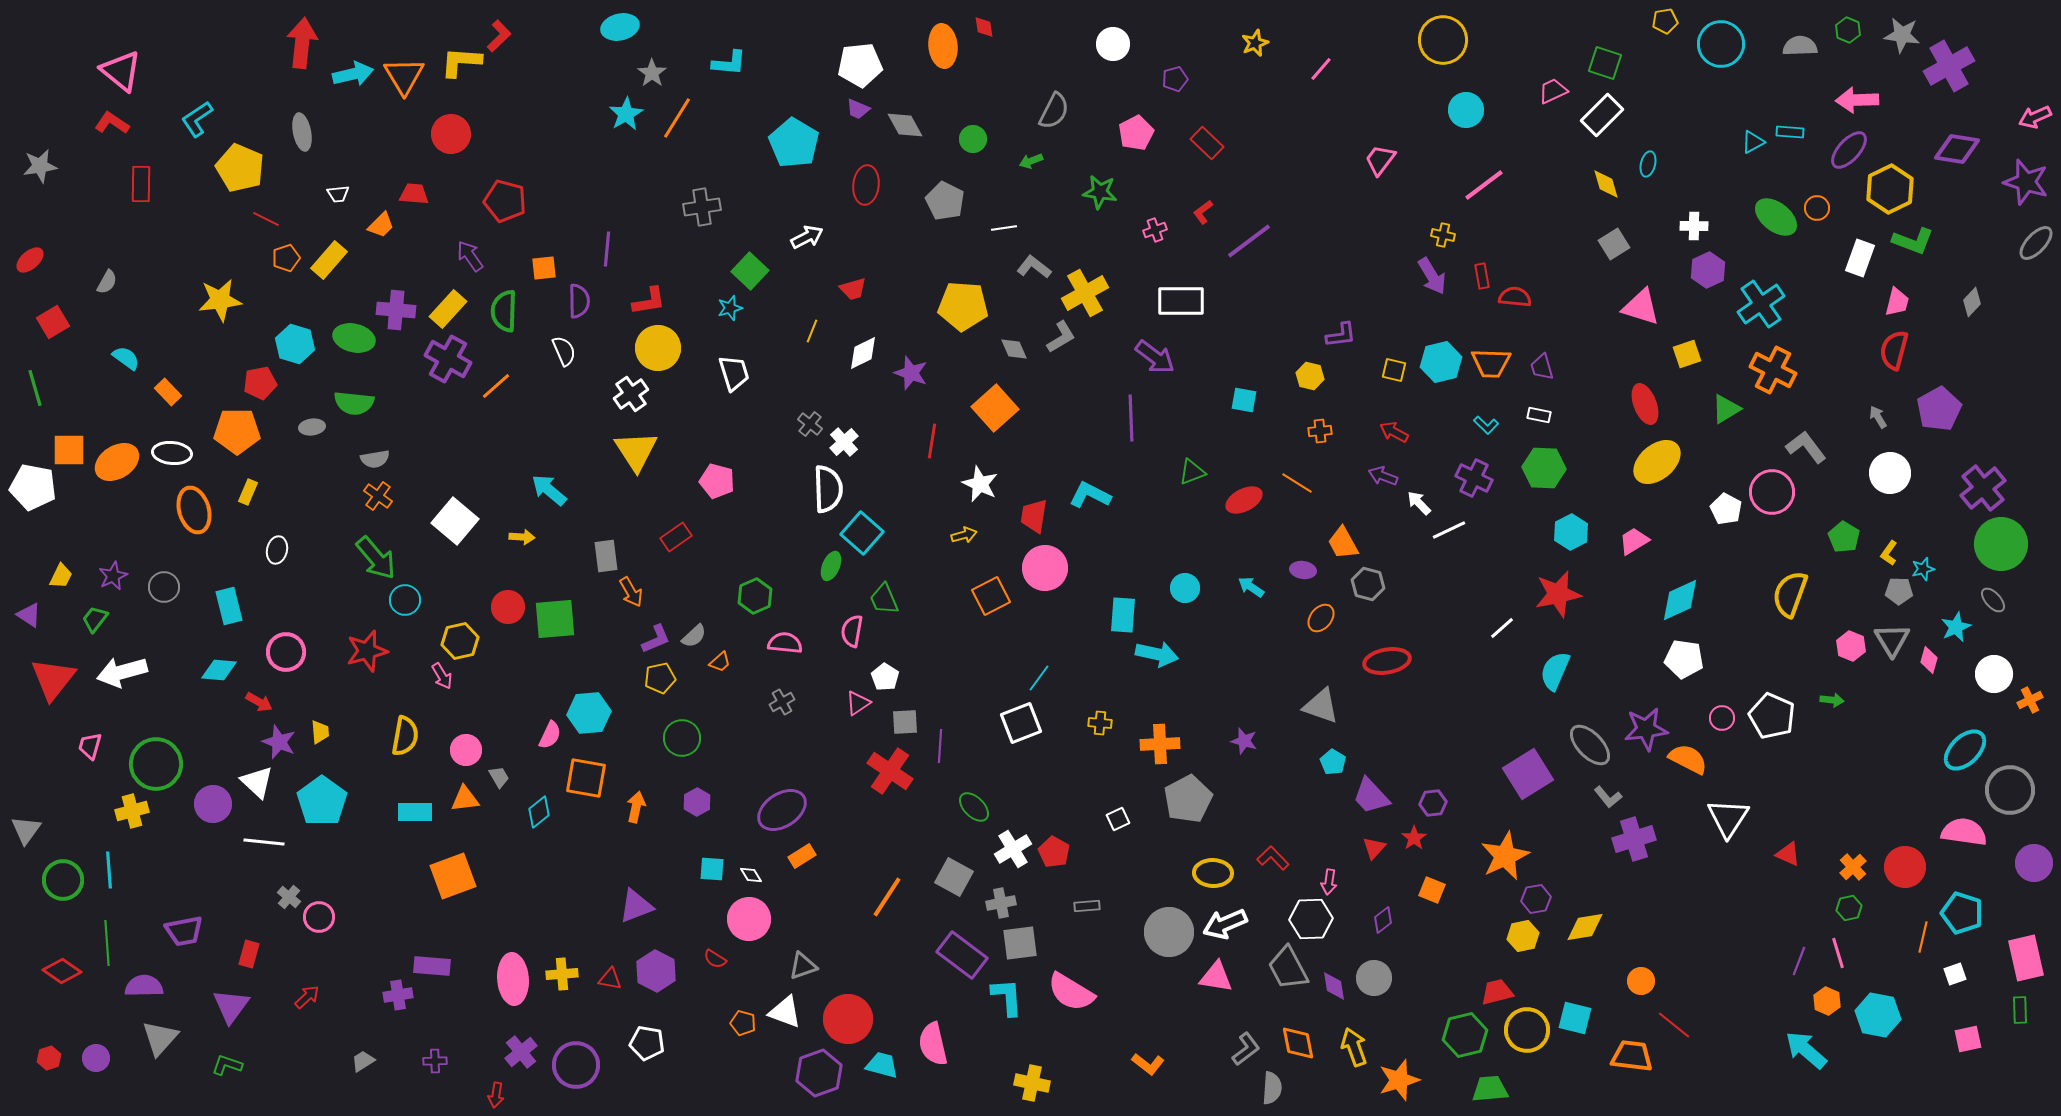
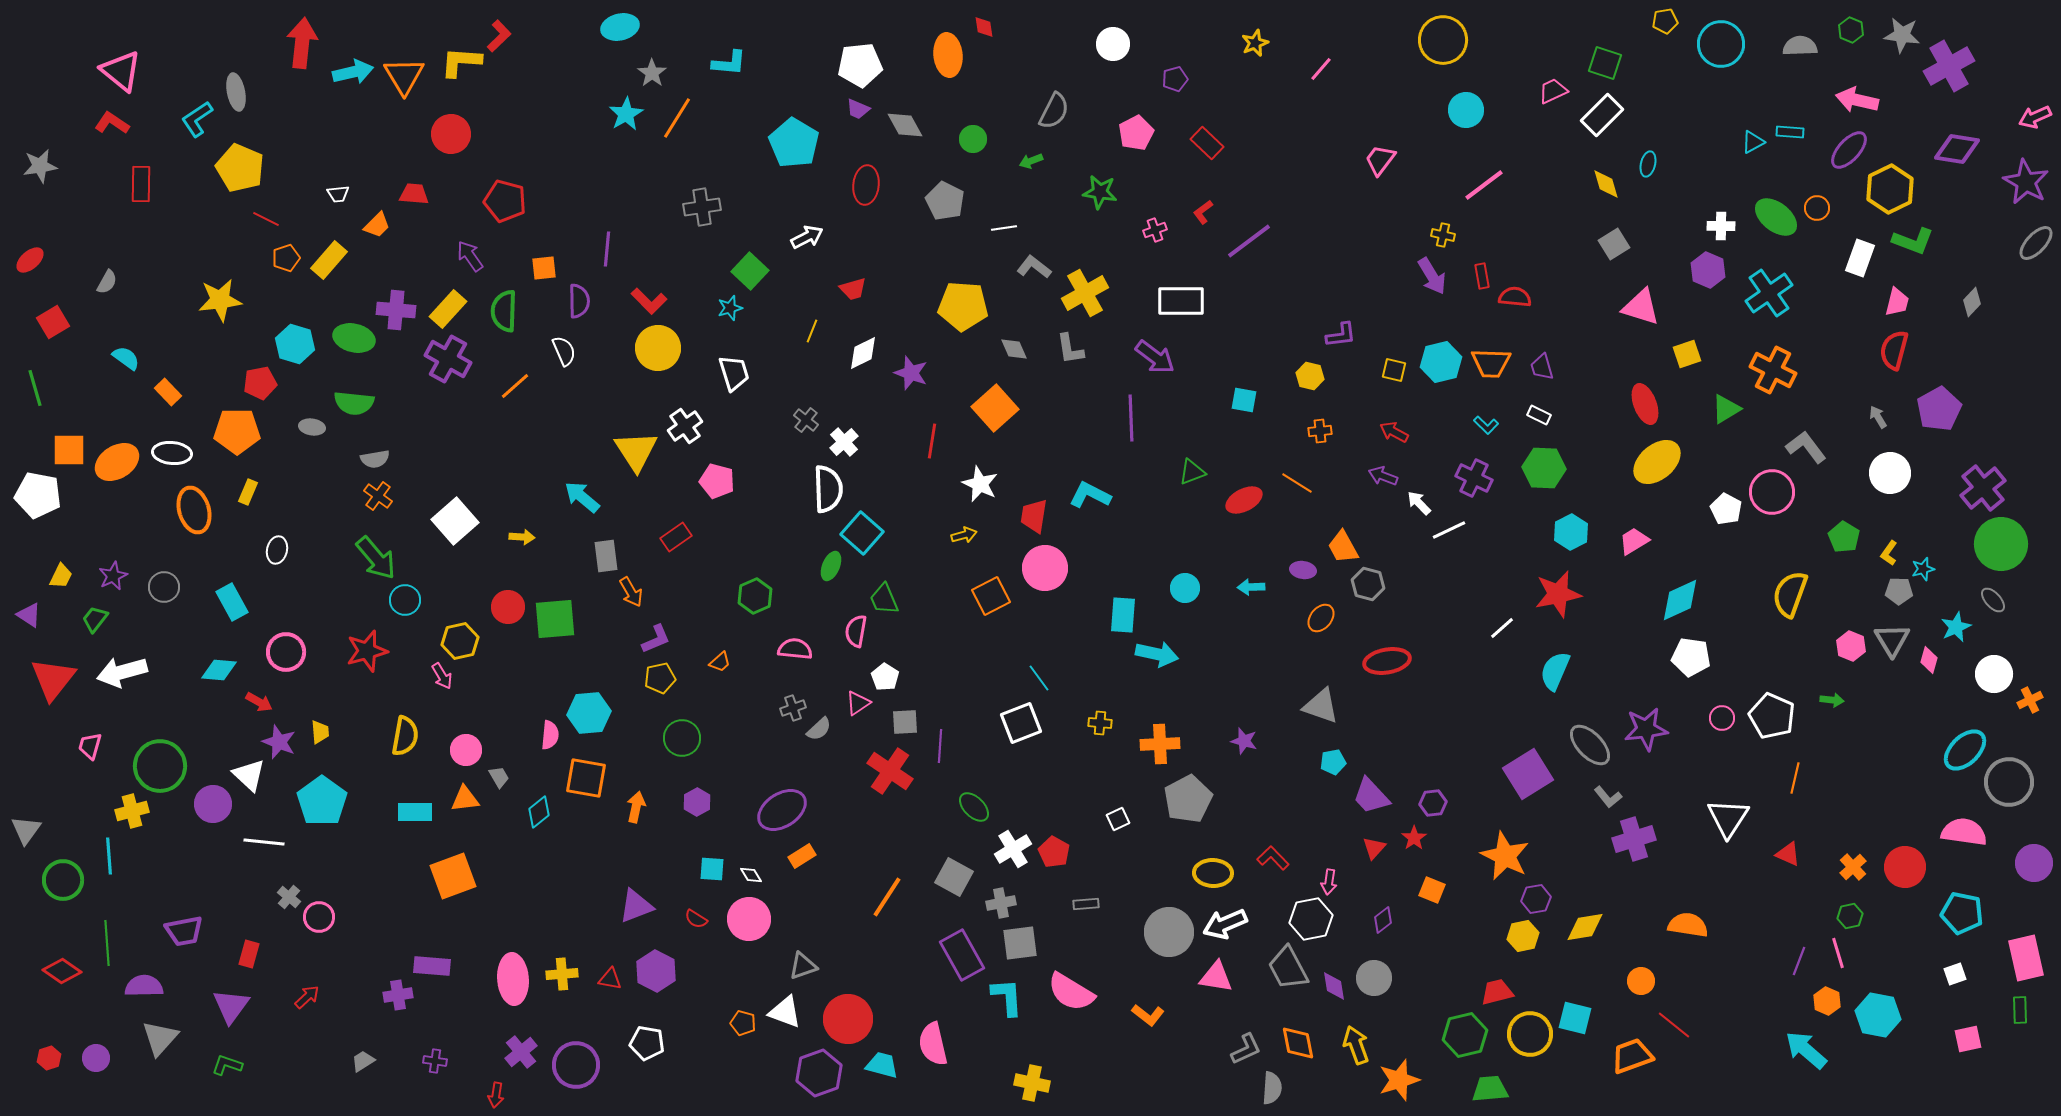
green hexagon at (1848, 30): moved 3 px right
orange ellipse at (943, 46): moved 5 px right, 9 px down
cyan arrow at (353, 74): moved 2 px up
pink arrow at (1857, 100): rotated 15 degrees clockwise
gray ellipse at (302, 132): moved 66 px left, 40 px up
purple star at (2026, 182): rotated 12 degrees clockwise
orange trapezoid at (381, 225): moved 4 px left
white cross at (1694, 226): moved 27 px right
purple hexagon at (1708, 270): rotated 12 degrees counterclockwise
red L-shape at (649, 301): rotated 54 degrees clockwise
cyan cross at (1761, 304): moved 8 px right, 11 px up
gray L-shape at (1061, 337): moved 9 px right, 12 px down; rotated 112 degrees clockwise
orange line at (496, 386): moved 19 px right
white cross at (631, 394): moved 54 px right, 32 px down
white rectangle at (1539, 415): rotated 15 degrees clockwise
gray cross at (810, 424): moved 4 px left, 4 px up
gray ellipse at (312, 427): rotated 15 degrees clockwise
white pentagon at (33, 487): moved 5 px right, 8 px down
cyan arrow at (549, 490): moved 33 px right, 7 px down
white square at (455, 521): rotated 9 degrees clockwise
orange trapezoid at (1343, 543): moved 4 px down
cyan arrow at (1251, 587): rotated 36 degrees counterclockwise
cyan rectangle at (229, 606): moved 3 px right, 4 px up; rotated 15 degrees counterclockwise
pink semicircle at (852, 631): moved 4 px right
gray semicircle at (694, 636): moved 125 px right, 93 px down
pink semicircle at (785, 643): moved 10 px right, 6 px down
white pentagon at (1684, 659): moved 7 px right, 2 px up
cyan line at (1039, 678): rotated 72 degrees counterclockwise
gray cross at (782, 702): moved 11 px right, 6 px down; rotated 10 degrees clockwise
pink semicircle at (550, 735): rotated 20 degrees counterclockwise
orange semicircle at (1688, 759): moved 166 px down; rotated 18 degrees counterclockwise
cyan pentagon at (1333, 762): rotated 30 degrees clockwise
green circle at (156, 764): moved 4 px right, 2 px down
white triangle at (257, 782): moved 8 px left, 7 px up
gray circle at (2010, 790): moved 1 px left, 8 px up
orange star at (1505, 856): rotated 21 degrees counterclockwise
cyan line at (109, 870): moved 14 px up
gray rectangle at (1087, 906): moved 1 px left, 2 px up
green hexagon at (1849, 908): moved 1 px right, 8 px down
cyan pentagon at (1962, 913): rotated 6 degrees counterclockwise
white hexagon at (1311, 919): rotated 9 degrees counterclockwise
orange line at (1923, 937): moved 128 px left, 159 px up
purple rectangle at (962, 955): rotated 24 degrees clockwise
red semicircle at (715, 959): moved 19 px left, 40 px up
yellow circle at (1527, 1030): moved 3 px right, 4 px down
yellow arrow at (1354, 1047): moved 2 px right, 2 px up
gray L-shape at (1246, 1049): rotated 12 degrees clockwise
orange trapezoid at (1632, 1056): rotated 27 degrees counterclockwise
purple cross at (435, 1061): rotated 10 degrees clockwise
orange L-shape at (1148, 1064): moved 49 px up
